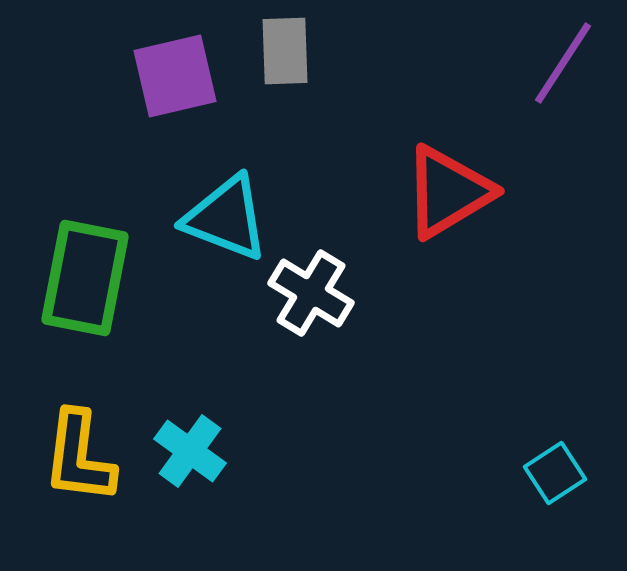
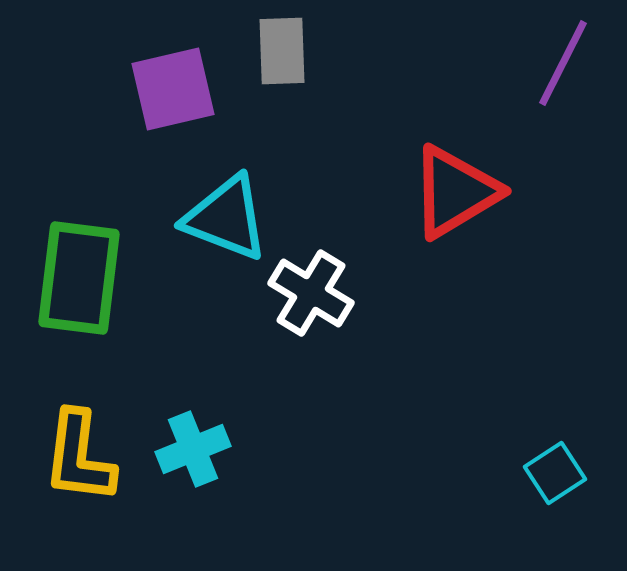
gray rectangle: moved 3 px left
purple line: rotated 6 degrees counterclockwise
purple square: moved 2 px left, 13 px down
red triangle: moved 7 px right
green rectangle: moved 6 px left; rotated 4 degrees counterclockwise
cyan cross: moved 3 px right, 2 px up; rotated 32 degrees clockwise
